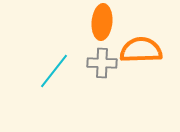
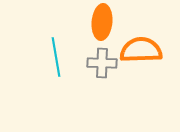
cyan line: moved 2 px right, 14 px up; rotated 48 degrees counterclockwise
